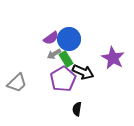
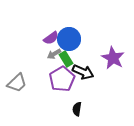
purple pentagon: moved 1 px left
